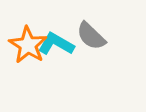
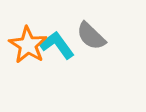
cyan L-shape: moved 1 px right, 1 px down; rotated 24 degrees clockwise
